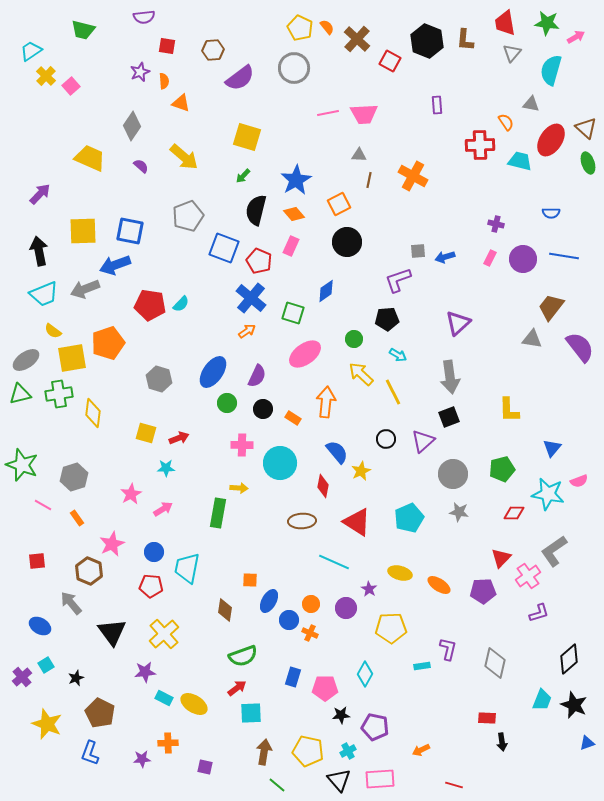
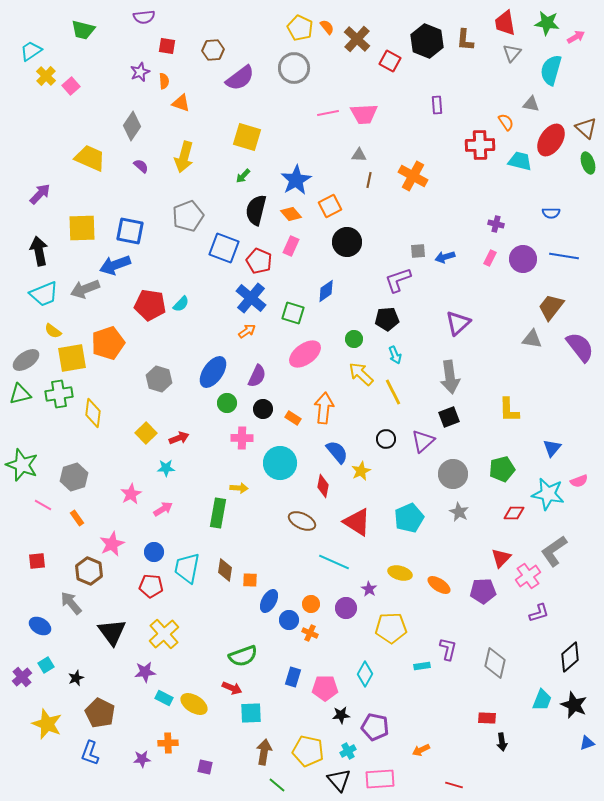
yellow arrow at (184, 157): rotated 64 degrees clockwise
orange square at (339, 204): moved 9 px left, 2 px down
orange diamond at (294, 214): moved 3 px left
yellow square at (83, 231): moved 1 px left, 3 px up
cyan arrow at (398, 355): moved 3 px left; rotated 36 degrees clockwise
orange arrow at (326, 402): moved 2 px left, 6 px down
yellow square at (146, 433): rotated 30 degrees clockwise
pink cross at (242, 445): moved 7 px up
gray star at (459, 512): rotated 18 degrees clockwise
brown ellipse at (302, 521): rotated 28 degrees clockwise
brown diamond at (225, 610): moved 40 px up
black diamond at (569, 659): moved 1 px right, 2 px up
red arrow at (237, 688): moved 5 px left; rotated 60 degrees clockwise
